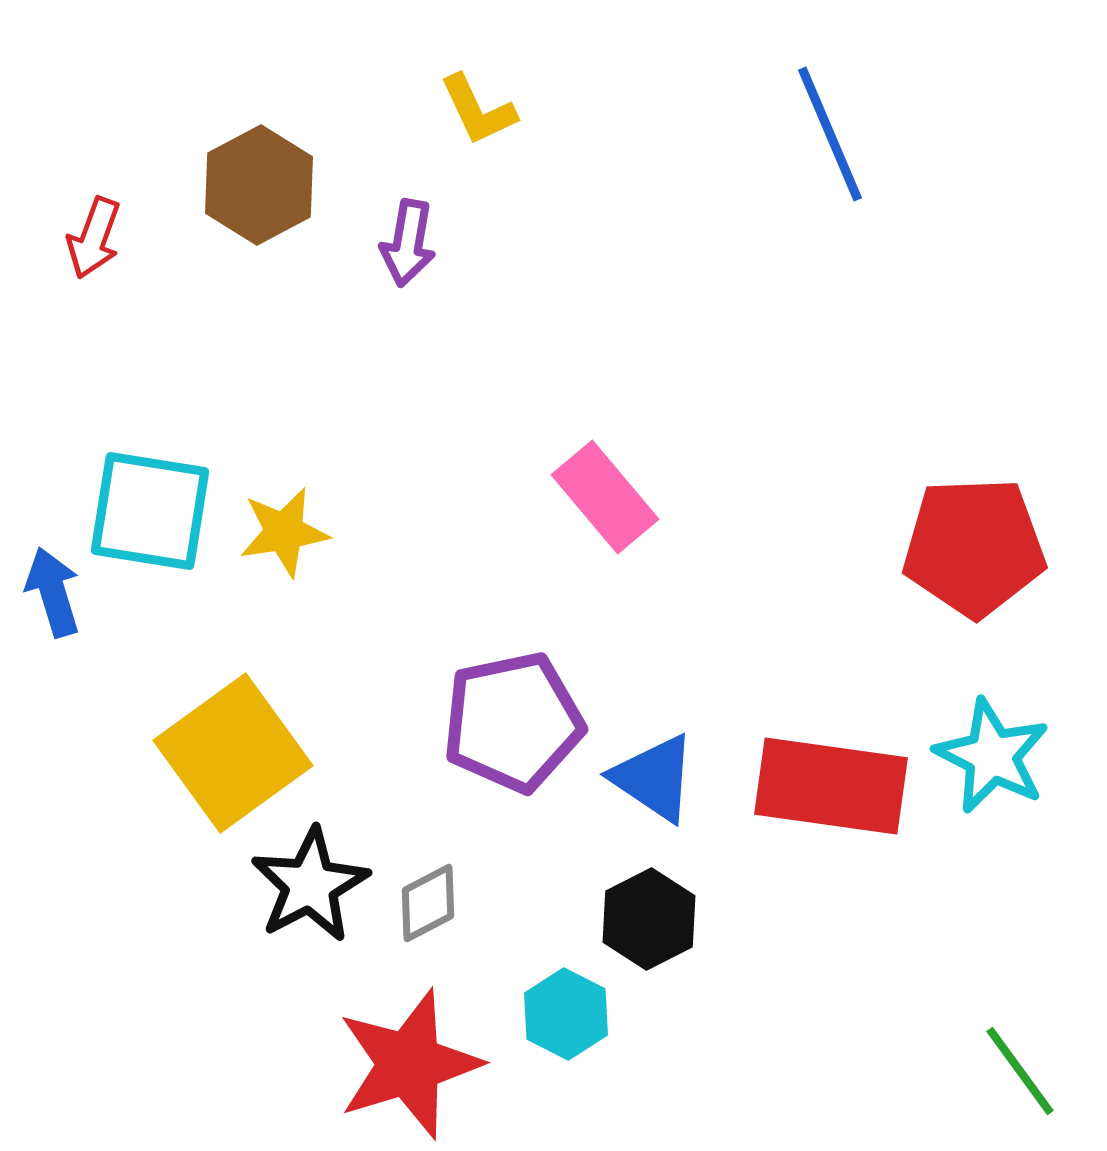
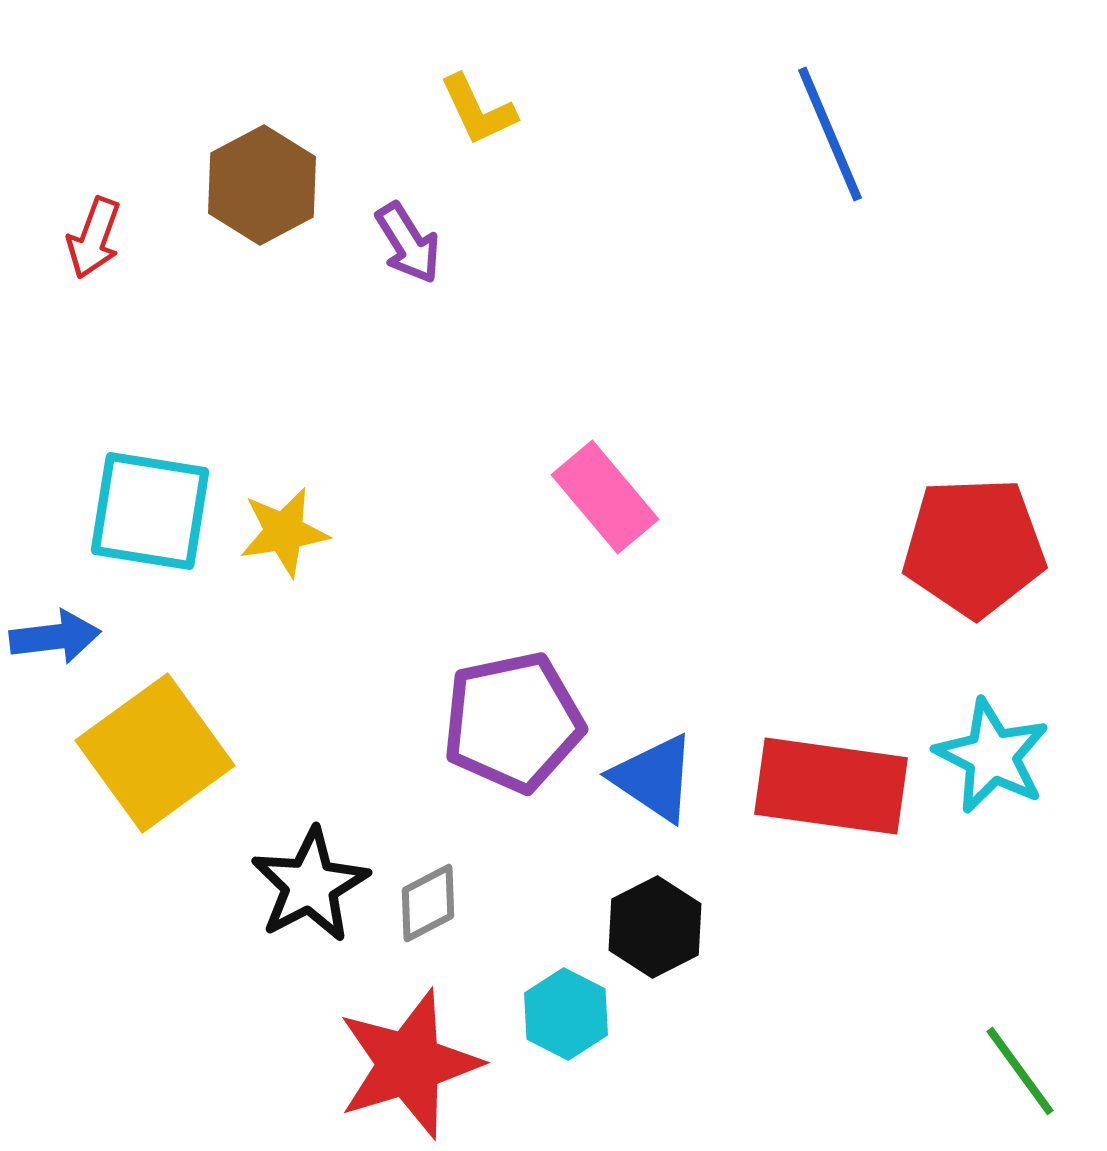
brown hexagon: moved 3 px right
purple arrow: rotated 42 degrees counterclockwise
blue arrow: moved 2 px right, 45 px down; rotated 100 degrees clockwise
yellow square: moved 78 px left
black hexagon: moved 6 px right, 8 px down
